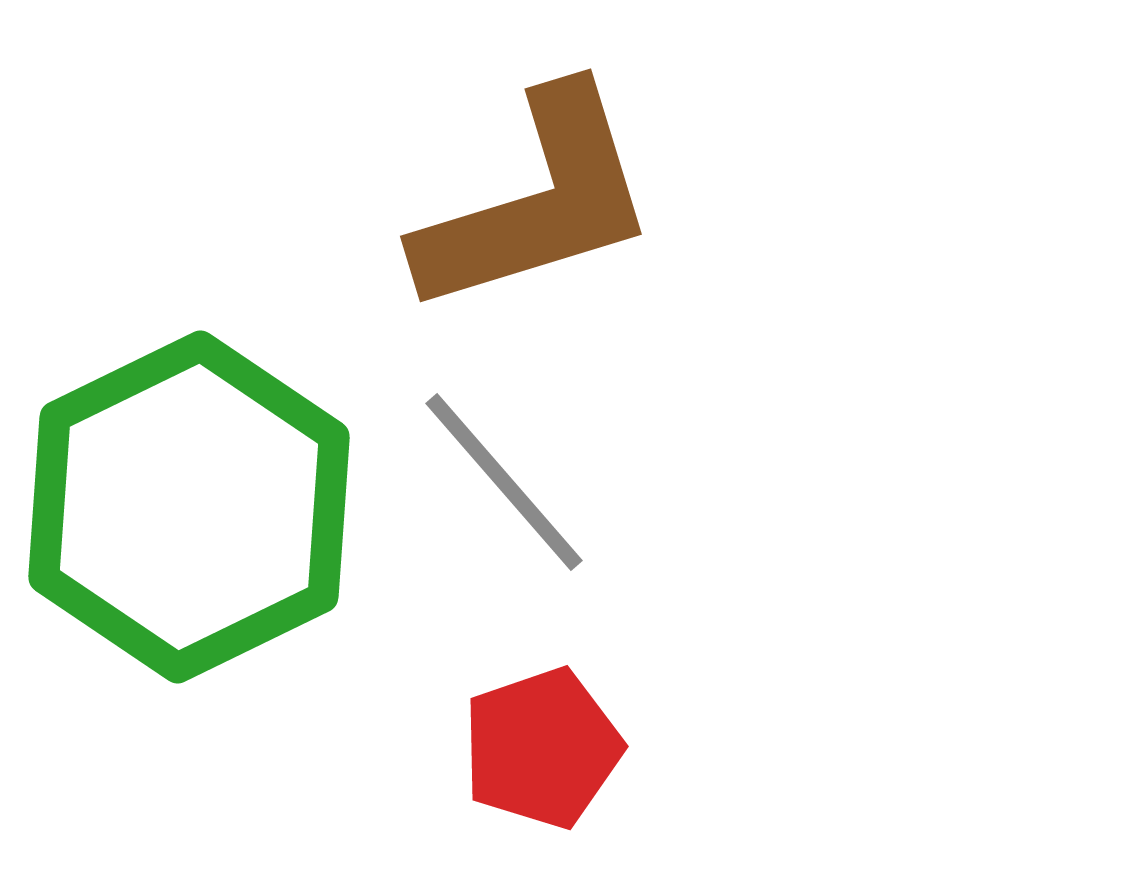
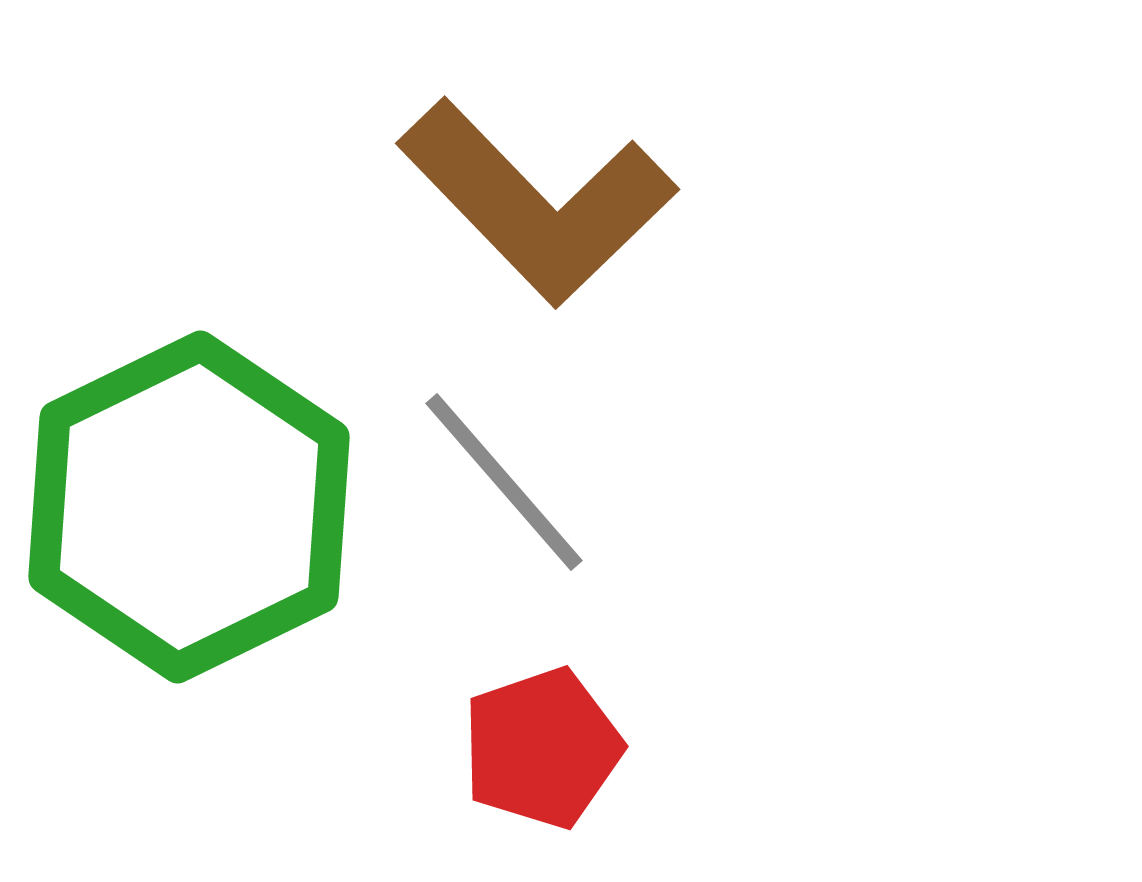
brown L-shape: rotated 63 degrees clockwise
